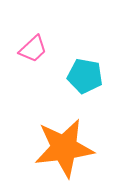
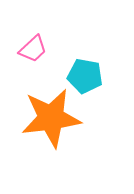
orange star: moved 13 px left, 30 px up
